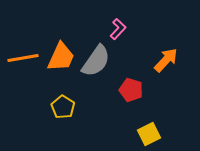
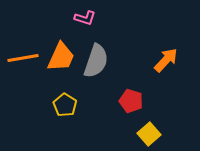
pink L-shape: moved 33 px left, 11 px up; rotated 65 degrees clockwise
gray semicircle: rotated 16 degrees counterclockwise
red pentagon: moved 11 px down
yellow pentagon: moved 2 px right, 2 px up
yellow square: rotated 15 degrees counterclockwise
